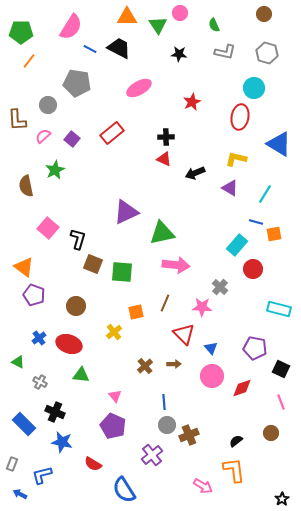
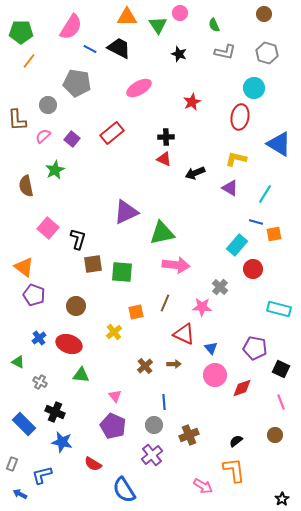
black star at (179, 54): rotated 14 degrees clockwise
brown square at (93, 264): rotated 30 degrees counterclockwise
red triangle at (184, 334): rotated 20 degrees counterclockwise
pink circle at (212, 376): moved 3 px right, 1 px up
gray circle at (167, 425): moved 13 px left
brown circle at (271, 433): moved 4 px right, 2 px down
